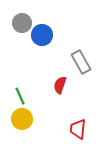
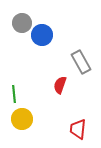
green line: moved 6 px left, 2 px up; rotated 18 degrees clockwise
